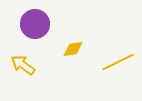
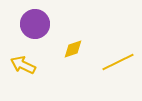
yellow diamond: rotated 10 degrees counterclockwise
yellow arrow: rotated 10 degrees counterclockwise
